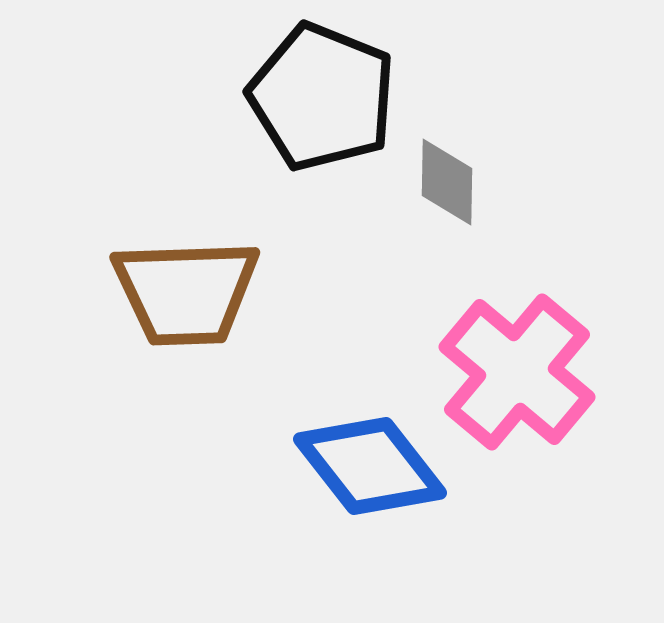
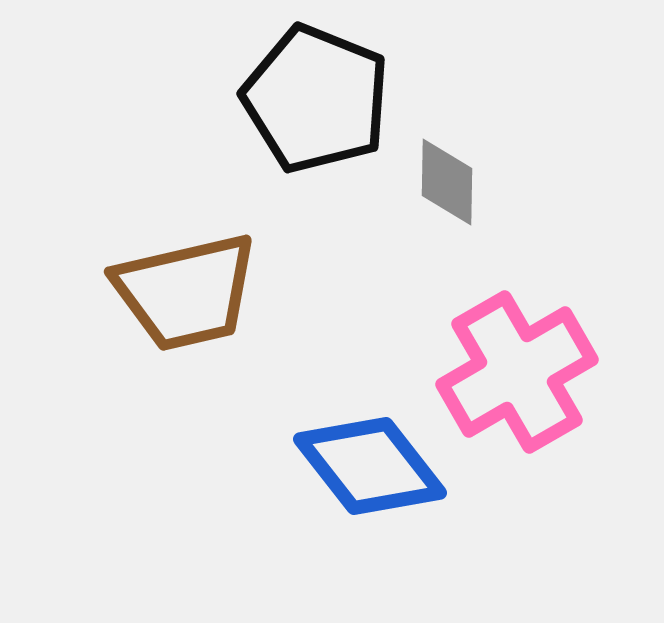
black pentagon: moved 6 px left, 2 px down
brown trapezoid: rotated 11 degrees counterclockwise
pink cross: rotated 20 degrees clockwise
